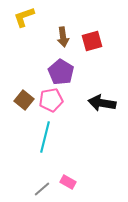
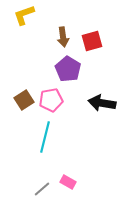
yellow L-shape: moved 2 px up
purple pentagon: moved 7 px right, 3 px up
brown square: rotated 18 degrees clockwise
